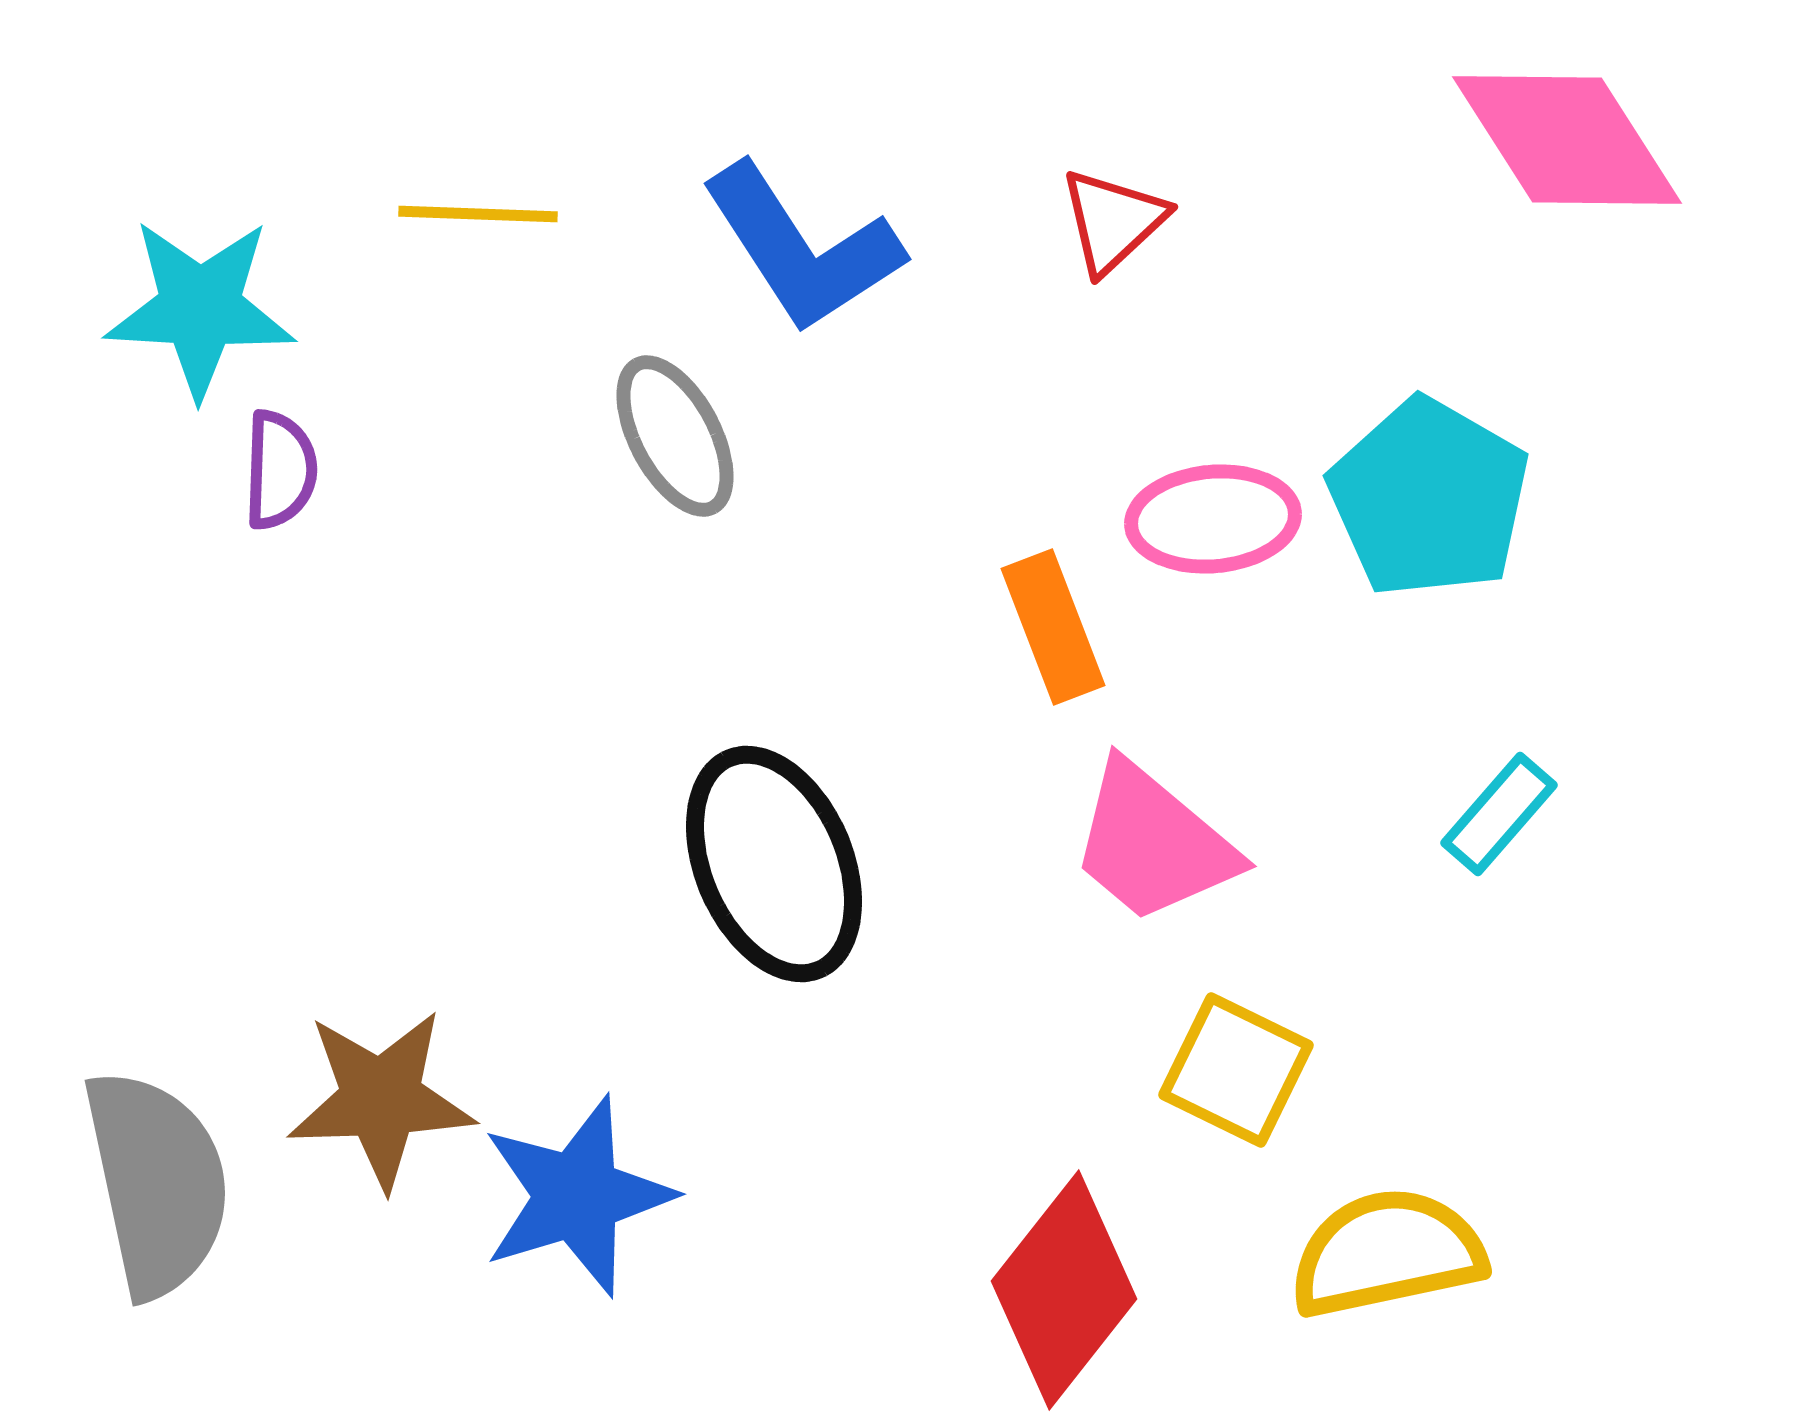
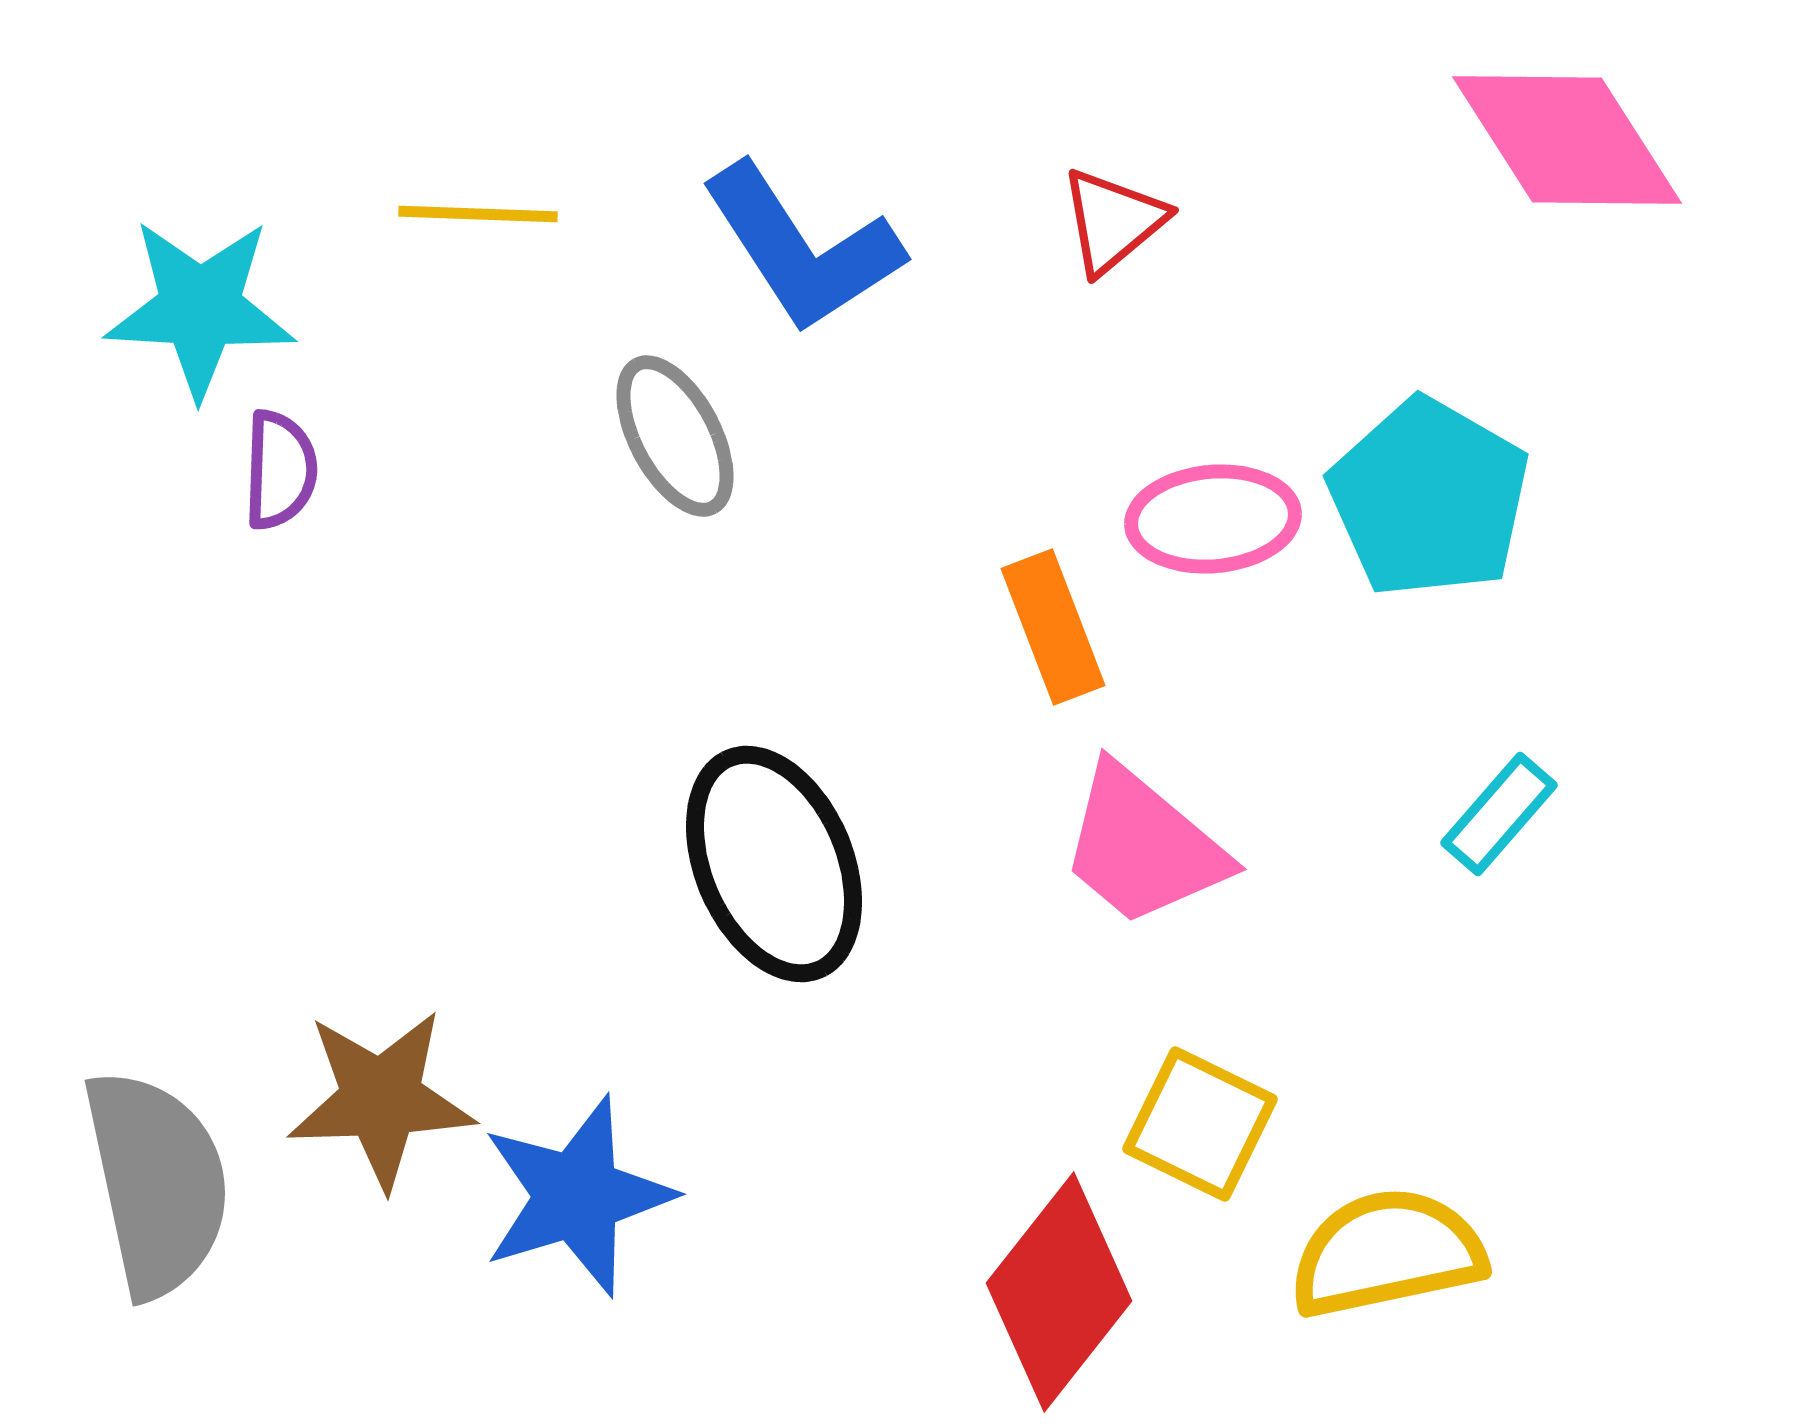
red triangle: rotated 3 degrees clockwise
pink trapezoid: moved 10 px left, 3 px down
yellow square: moved 36 px left, 54 px down
red diamond: moved 5 px left, 2 px down
